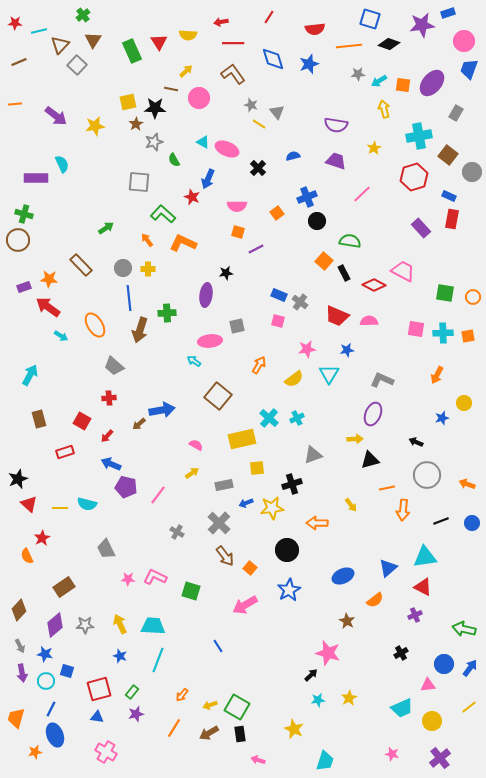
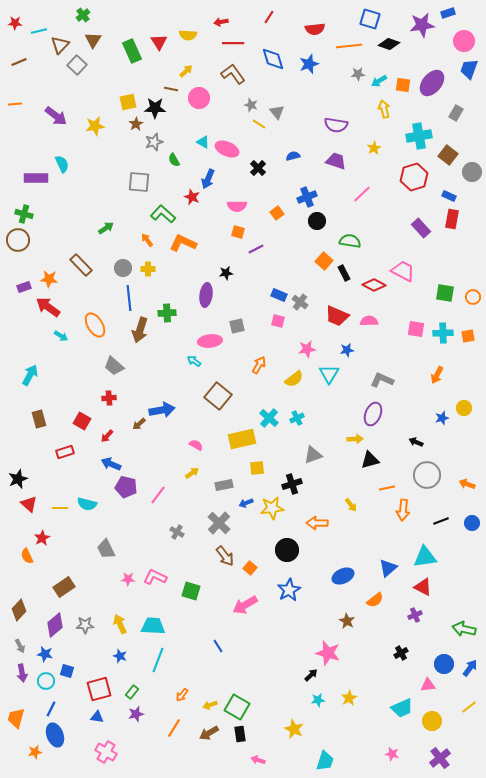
yellow circle at (464, 403): moved 5 px down
